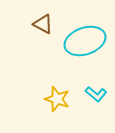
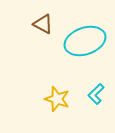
cyan L-shape: rotated 95 degrees clockwise
